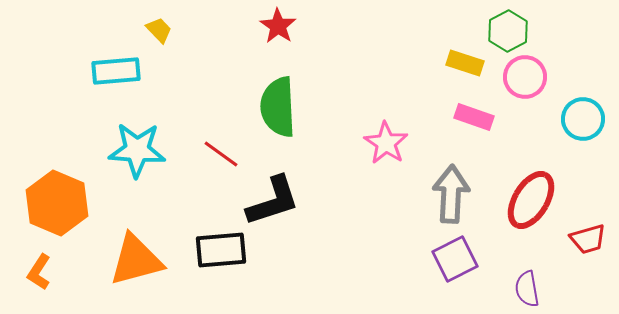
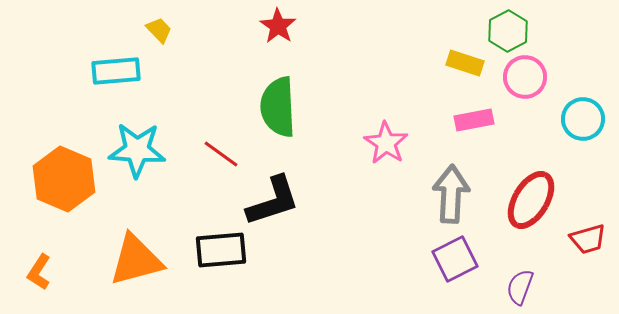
pink rectangle: moved 3 px down; rotated 30 degrees counterclockwise
orange hexagon: moved 7 px right, 24 px up
purple semicircle: moved 7 px left, 2 px up; rotated 30 degrees clockwise
